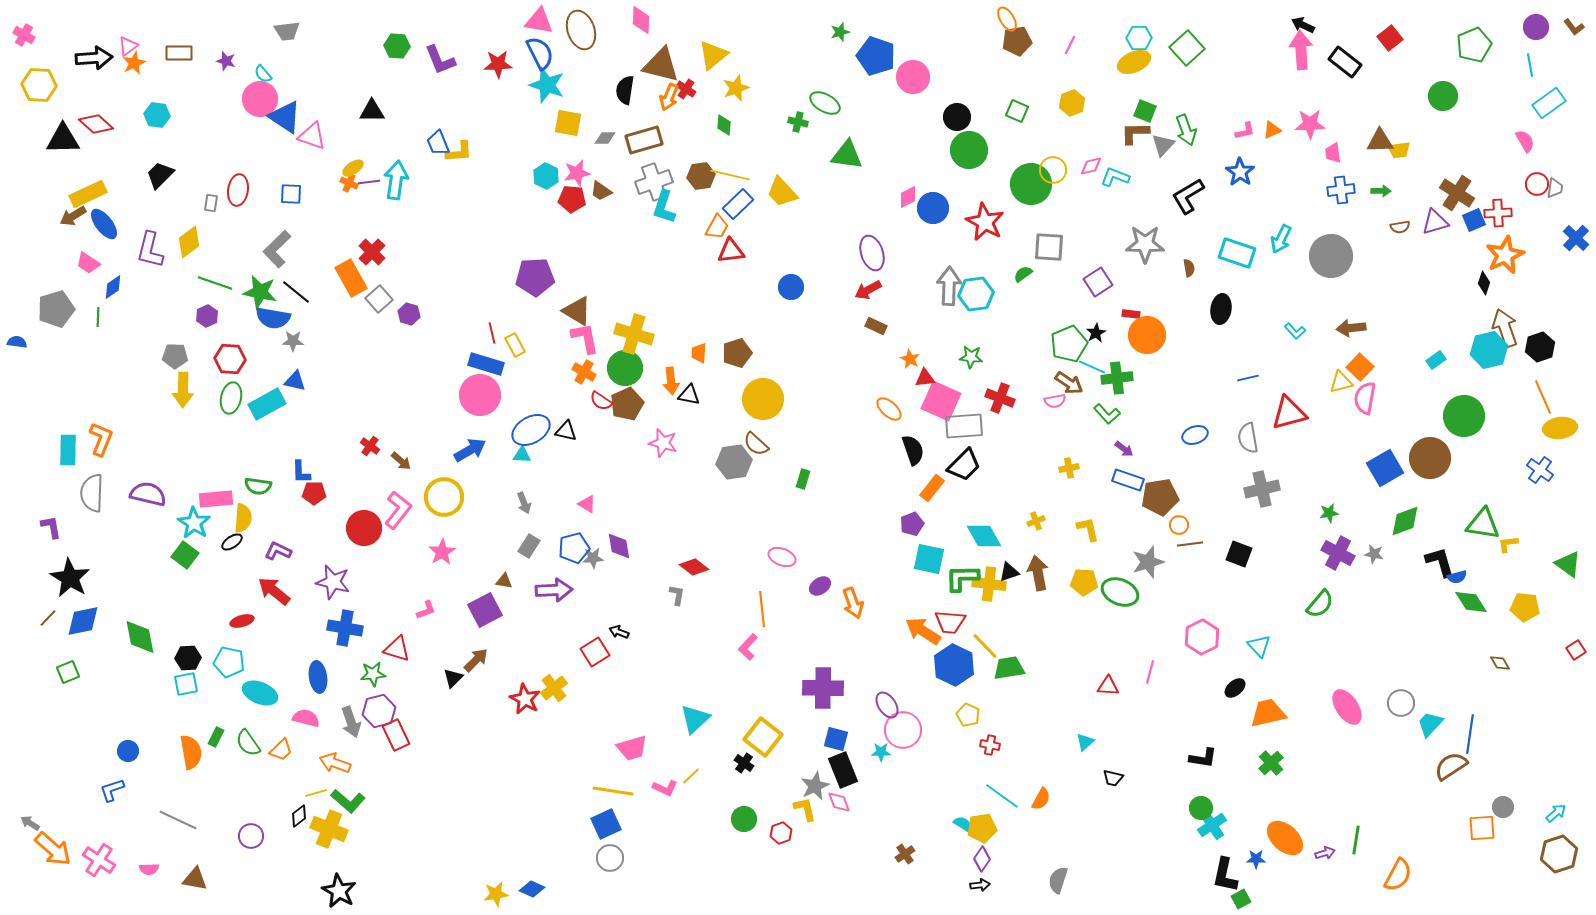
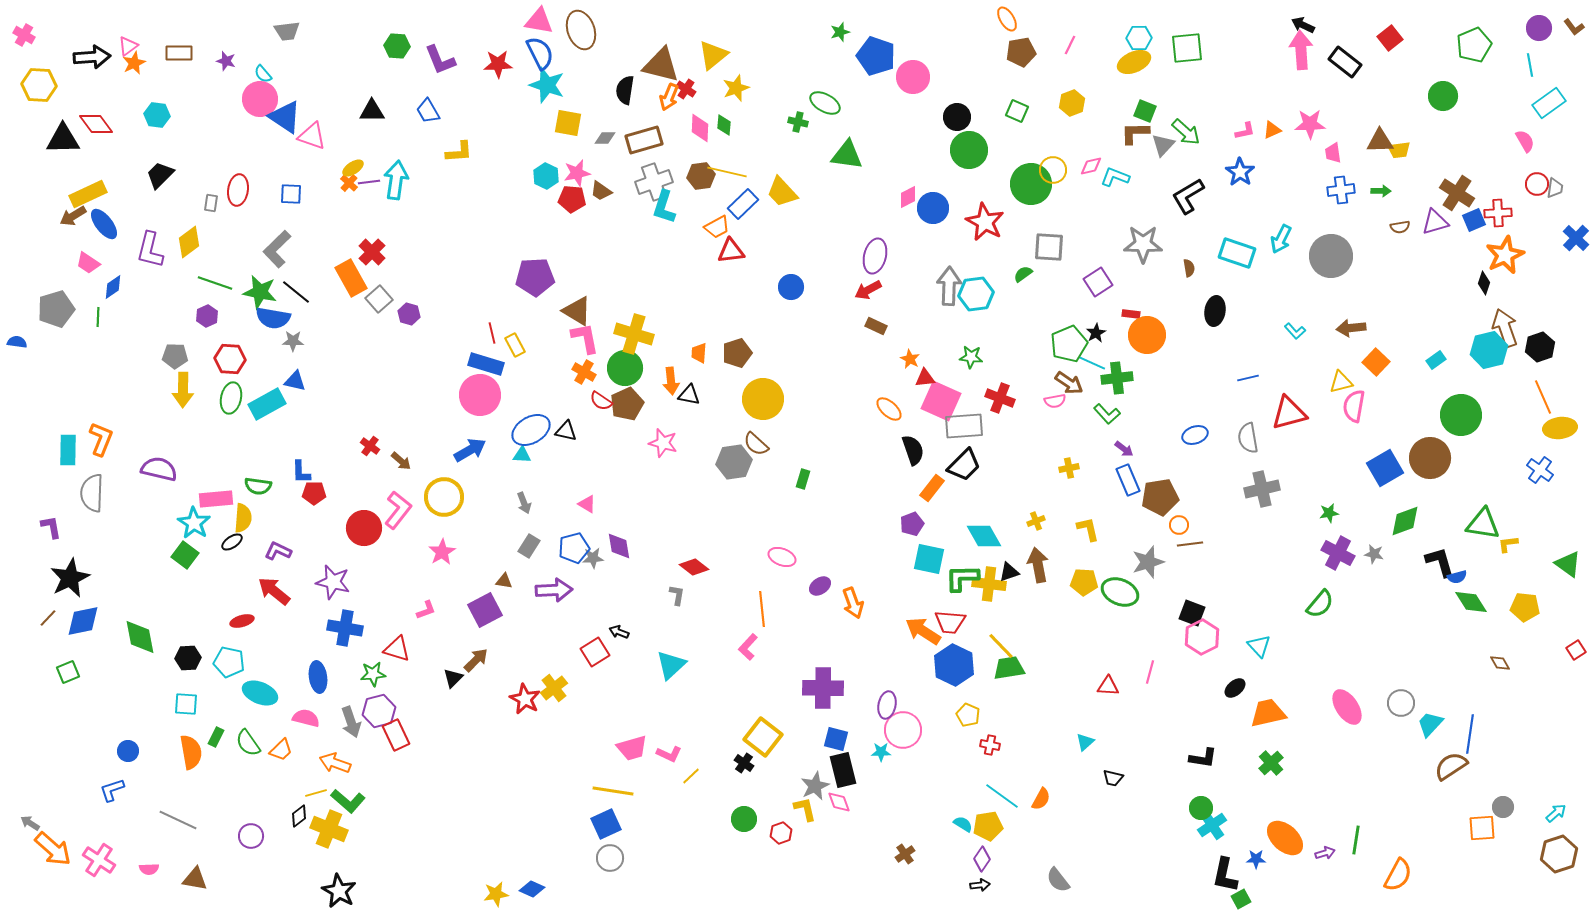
pink diamond at (641, 20): moved 59 px right, 108 px down
purple circle at (1536, 27): moved 3 px right, 1 px down
brown pentagon at (1017, 41): moved 4 px right, 11 px down
green square at (1187, 48): rotated 36 degrees clockwise
black arrow at (94, 58): moved 2 px left, 1 px up
red diamond at (96, 124): rotated 12 degrees clockwise
green arrow at (1186, 130): moved 2 px down; rotated 28 degrees counterclockwise
blue trapezoid at (438, 143): moved 10 px left, 32 px up; rotated 8 degrees counterclockwise
yellow line at (730, 175): moved 3 px left, 3 px up
orange cross at (349, 183): rotated 18 degrees clockwise
blue rectangle at (738, 204): moved 5 px right
orange trapezoid at (717, 227): rotated 32 degrees clockwise
gray star at (1145, 244): moved 2 px left
purple ellipse at (872, 253): moved 3 px right, 3 px down; rotated 32 degrees clockwise
black ellipse at (1221, 309): moved 6 px left, 2 px down
cyan line at (1092, 367): moved 4 px up
orange square at (1360, 367): moved 16 px right, 5 px up
pink semicircle at (1365, 398): moved 11 px left, 8 px down
green circle at (1464, 416): moved 3 px left, 1 px up
blue rectangle at (1128, 480): rotated 48 degrees clockwise
purple semicircle at (148, 494): moved 11 px right, 25 px up
black square at (1239, 554): moved 47 px left, 59 px down
brown arrow at (1038, 573): moved 8 px up
black star at (70, 578): rotated 15 degrees clockwise
yellow line at (985, 646): moved 16 px right
cyan square at (186, 684): moved 20 px down; rotated 15 degrees clockwise
purple ellipse at (887, 705): rotated 44 degrees clockwise
cyan triangle at (695, 719): moved 24 px left, 54 px up
black rectangle at (843, 770): rotated 8 degrees clockwise
pink L-shape at (665, 788): moved 4 px right, 34 px up
yellow pentagon at (982, 828): moved 6 px right, 2 px up
gray semicircle at (1058, 880): rotated 56 degrees counterclockwise
